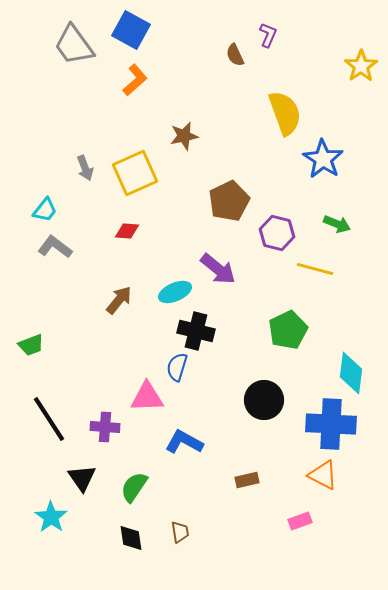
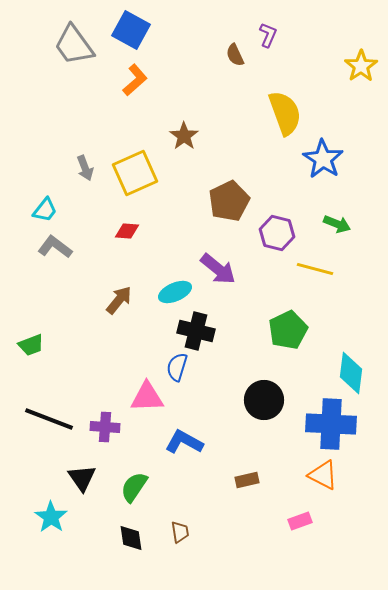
brown star: rotated 24 degrees counterclockwise
black line: rotated 36 degrees counterclockwise
